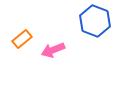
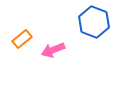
blue hexagon: moved 1 px left, 1 px down
